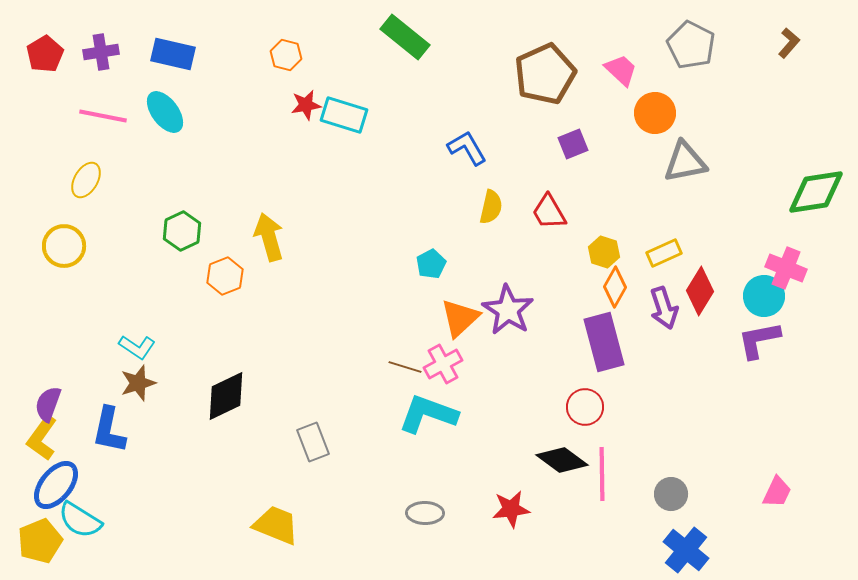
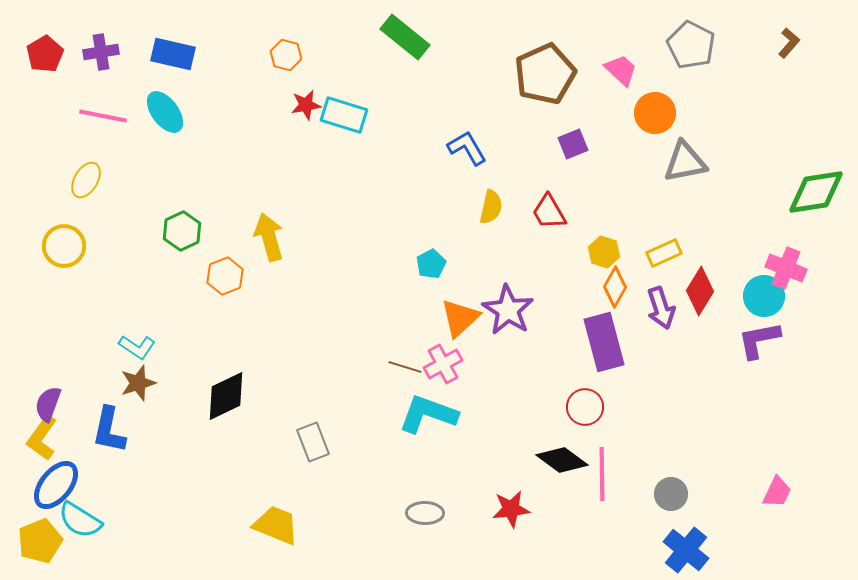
purple arrow at (664, 308): moved 3 px left
